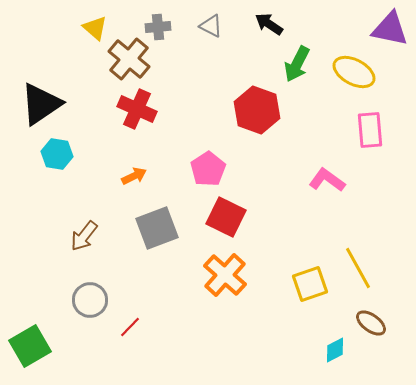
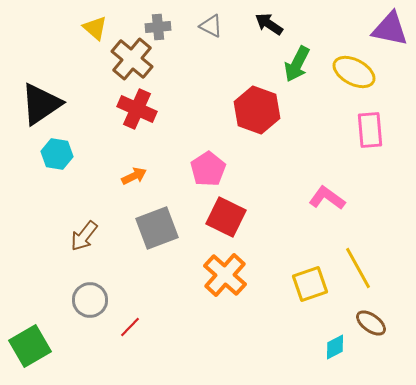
brown cross: moved 3 px right
pink L-shape: moved 18 px down
cyan diamond: moved 3 px up
